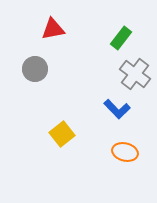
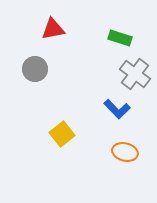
green rectangle: moved 1 px left; rotated 70 degrees clockwise
